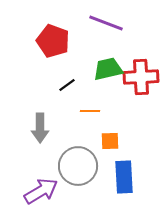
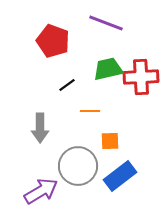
blue rectangle: moved 4 px left, 1 px up; rotated 56 degrees clockwise
